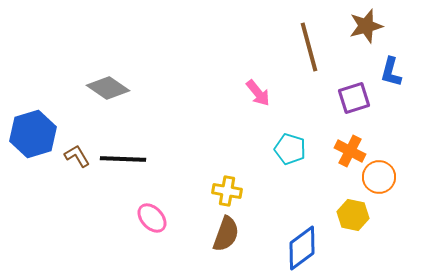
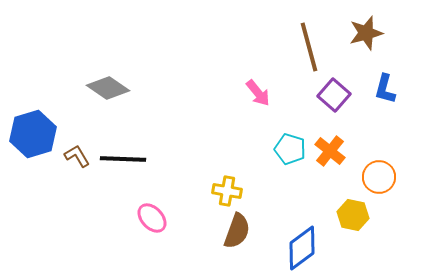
brown star: moved 7 px down
blue L-shape: moved 6 px left, 17 px down
purple square: moved 20 px left, 3 px up; rotated 32 degrees counterclockwise
orange cross: moved 20 px left; rotated 12 degrees clockwise
brown semicircle: moved 11 px right, 3 px up
